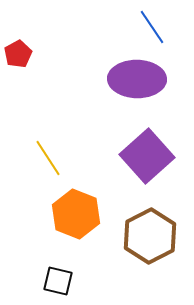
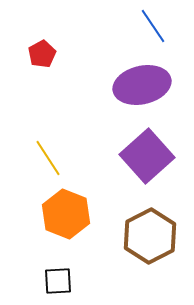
blue line: moved 1 px right, 1 px up
red pentagon: moved 24 px right
purple ellipse: moved 5 px right, 6 px down; rotated 14 degrees counterclockwise
orange hexagon: moved 10 px left
black square: rotated 16 degrees counterclockwise
